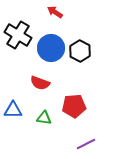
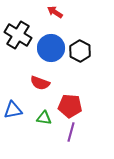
red pentagon: moved 4 px left; rotated 10 degrees clockwise
blue triangle: rotated 12 degrees counterclockwise
purple line: moved 15 px left, 12 px up; rotated 48 degrees counterclockwise
